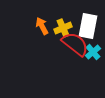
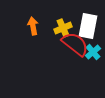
orange arrow: moved 9 px left; rotated 18 degrees clockwise
